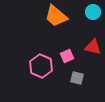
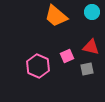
cyan circle: moved 1 px left
red triangle: moved 2 px left
pink hexagon: moved 3 px left
gray square: moved 10 px right, 9 px up; rotated 24 degrees counterclockwise
